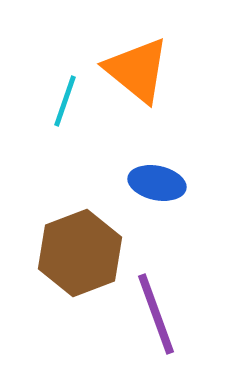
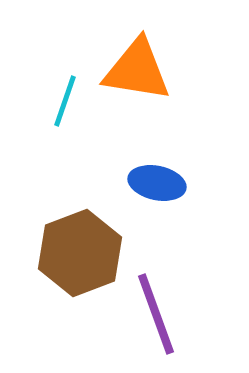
orange triangle: rotated 30 degrees counterclockwise
